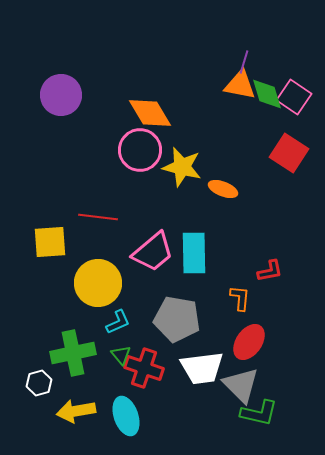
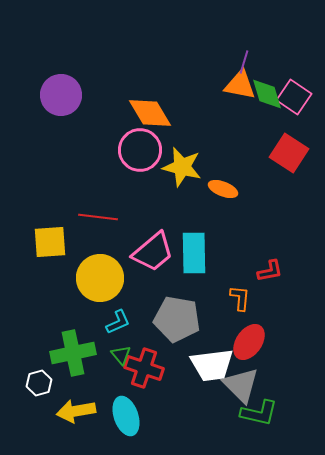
yellow circle: moved 2 px right, 5 px up
white trapezoid: moved 10 px right, 3 px up
